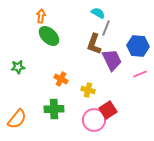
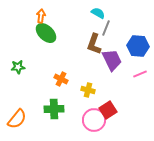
green ellipse: moved 3 px left, 3 px up
